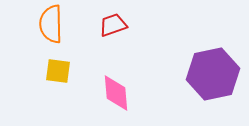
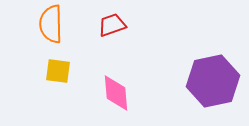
red trapezoid: moved 1 px left
purple hexagon: moved 7 px down
